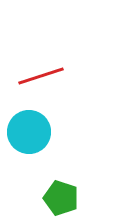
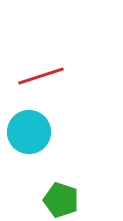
green pentagon: moved 2 px down
